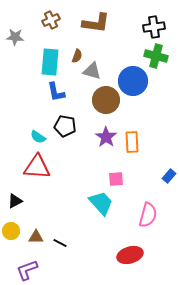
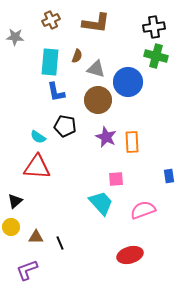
gray triangle: moved 4 px right, 2 px up
blue circle: moved 5 px left, 1 px down
brown circle: moved 8 px left
purple star: rotated 10 degrees counterclockwise
blue rectangle: rotated 48 degrees counterclockwise
black triangle: rotated 14 degrees counterclockwise
pink semicircle: moved 5 px left, 5 px up; rotated 125 degrees counterclockwise
yellow circle: moved 4 px up
black line: rotated 40 degrees clockwise
